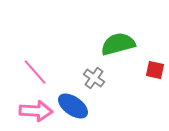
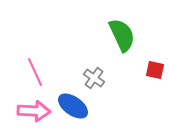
green semicircle: moved 4 px right, 9 px up; rotated 80 degrees clockwise
pink line: rotated 16 degrees clockwise
pink arrow: moved 2 px left
